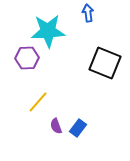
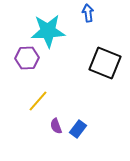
yellow line: moved 1 px up
blue rectangle: moved 1 px down
